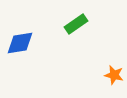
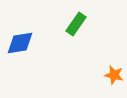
green rectangle: rotated 20 degrees counterclockwise
